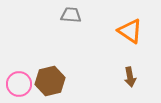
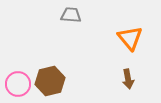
orange triangle: moved 7 px down; rotated 16 degrees clockwise
brown arrow: moved 2 px left, 2 px down
pink circle: moved 1 px left
